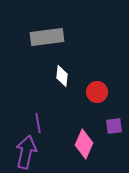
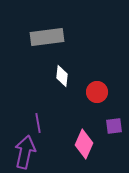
purple arrow: moved 1 px left
